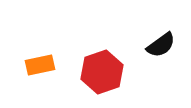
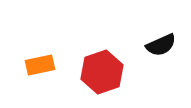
black semicircle: rotated 12 degrees clockwise
